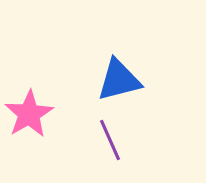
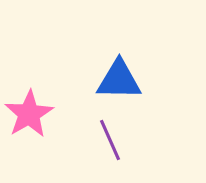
blue triangle: rotated 15 degrees clockwise
